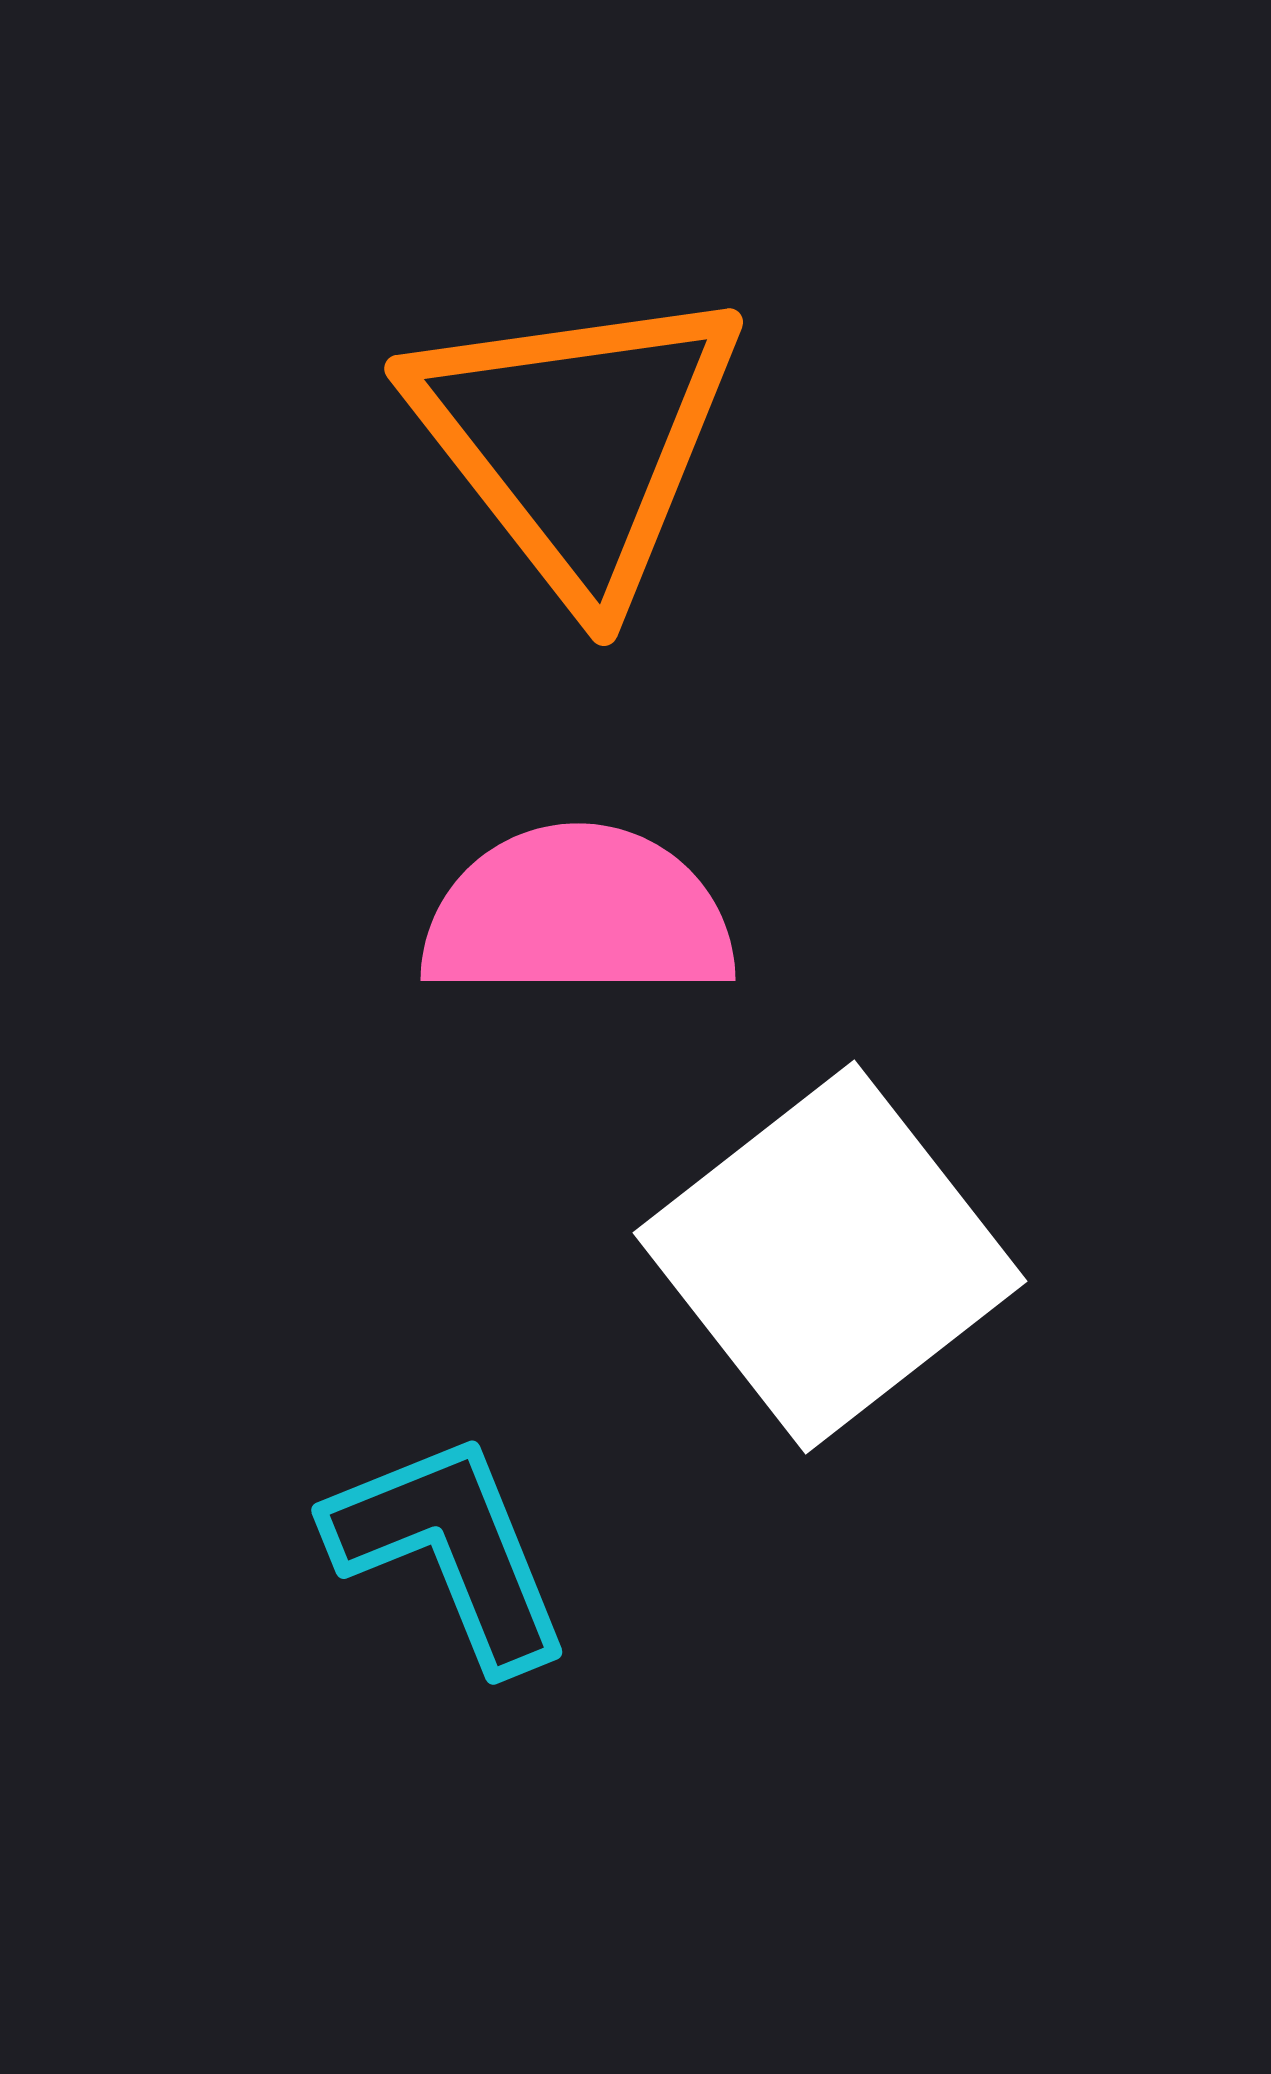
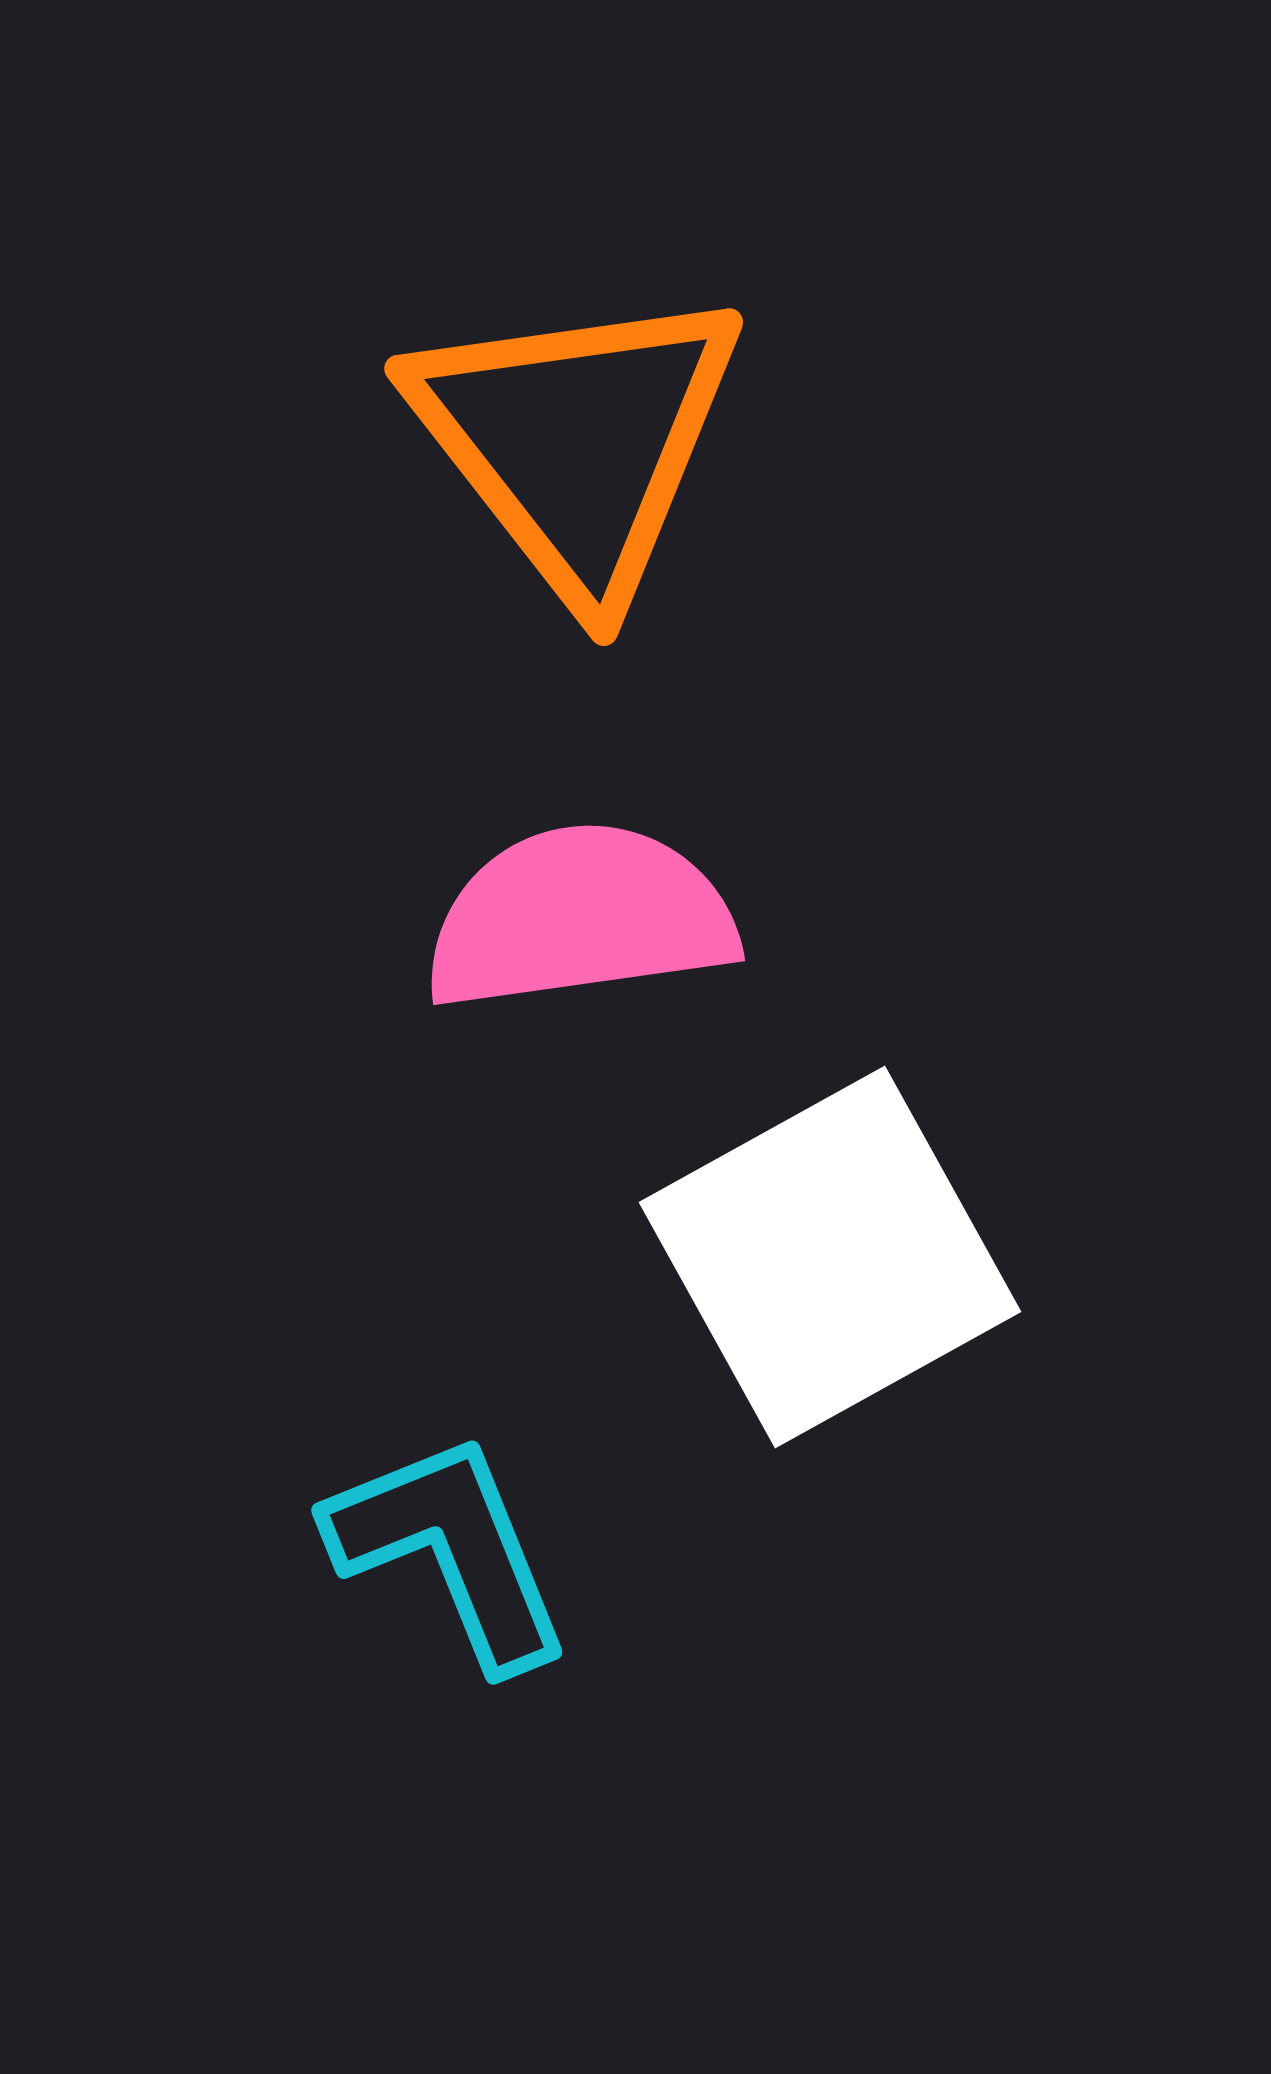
pink semicircle: moved 2 px right, 3 px down; rotated 8 degrees counterclockwise
white square: rotated 9 degrees clockwise
